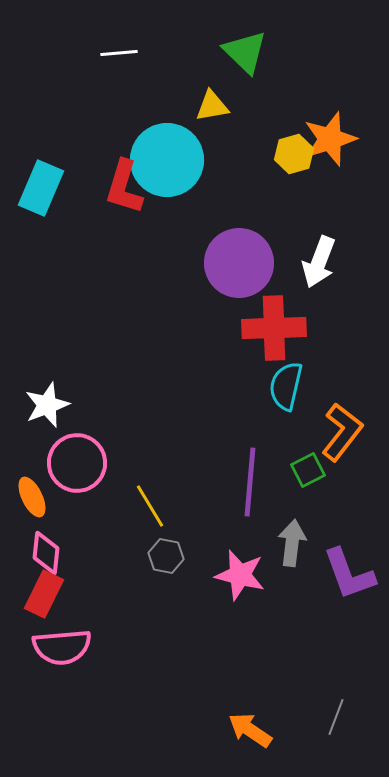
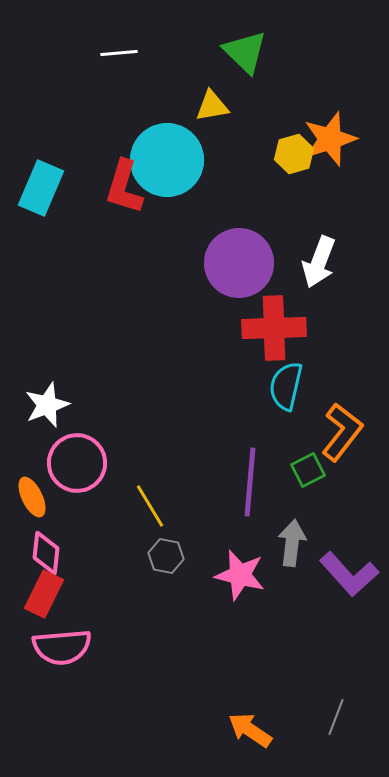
purple L-shape: rotated 22 degrees counterclockwise
